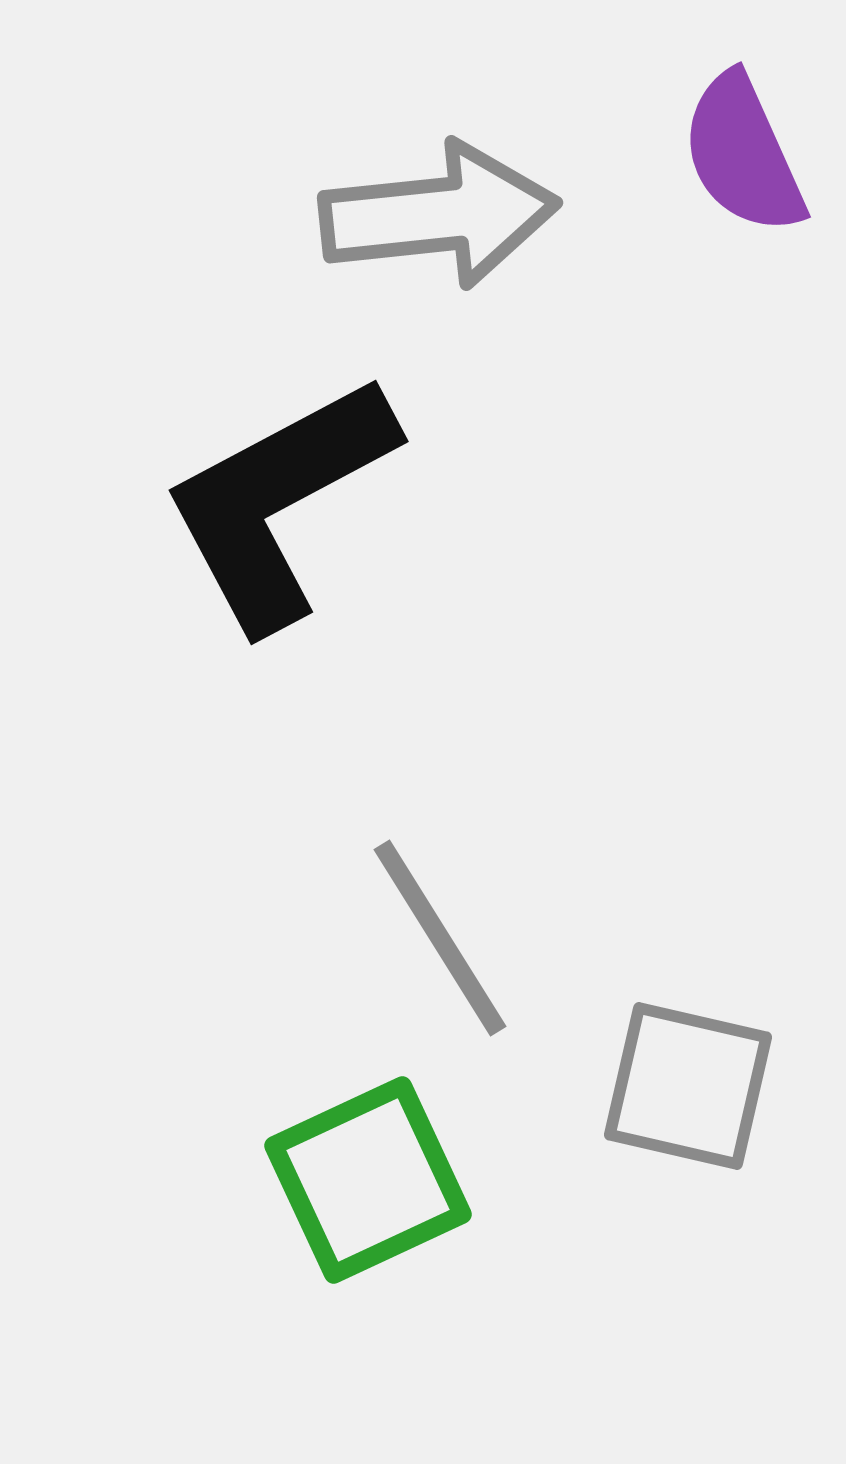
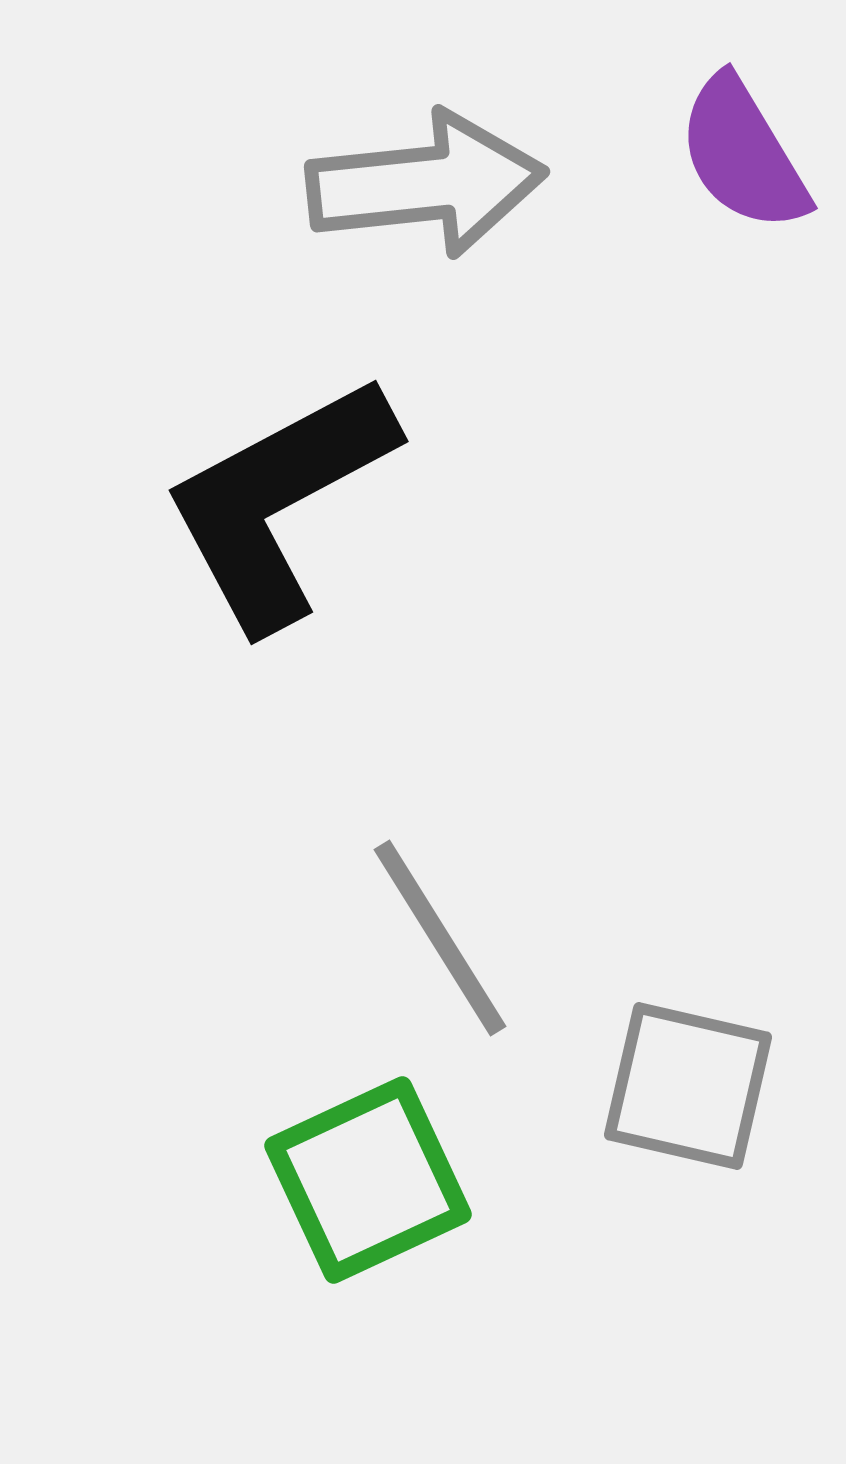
purple semicircle: rotated 7 degrees counterclockwise
gray arrow: moved 13 px left, 31 px up
